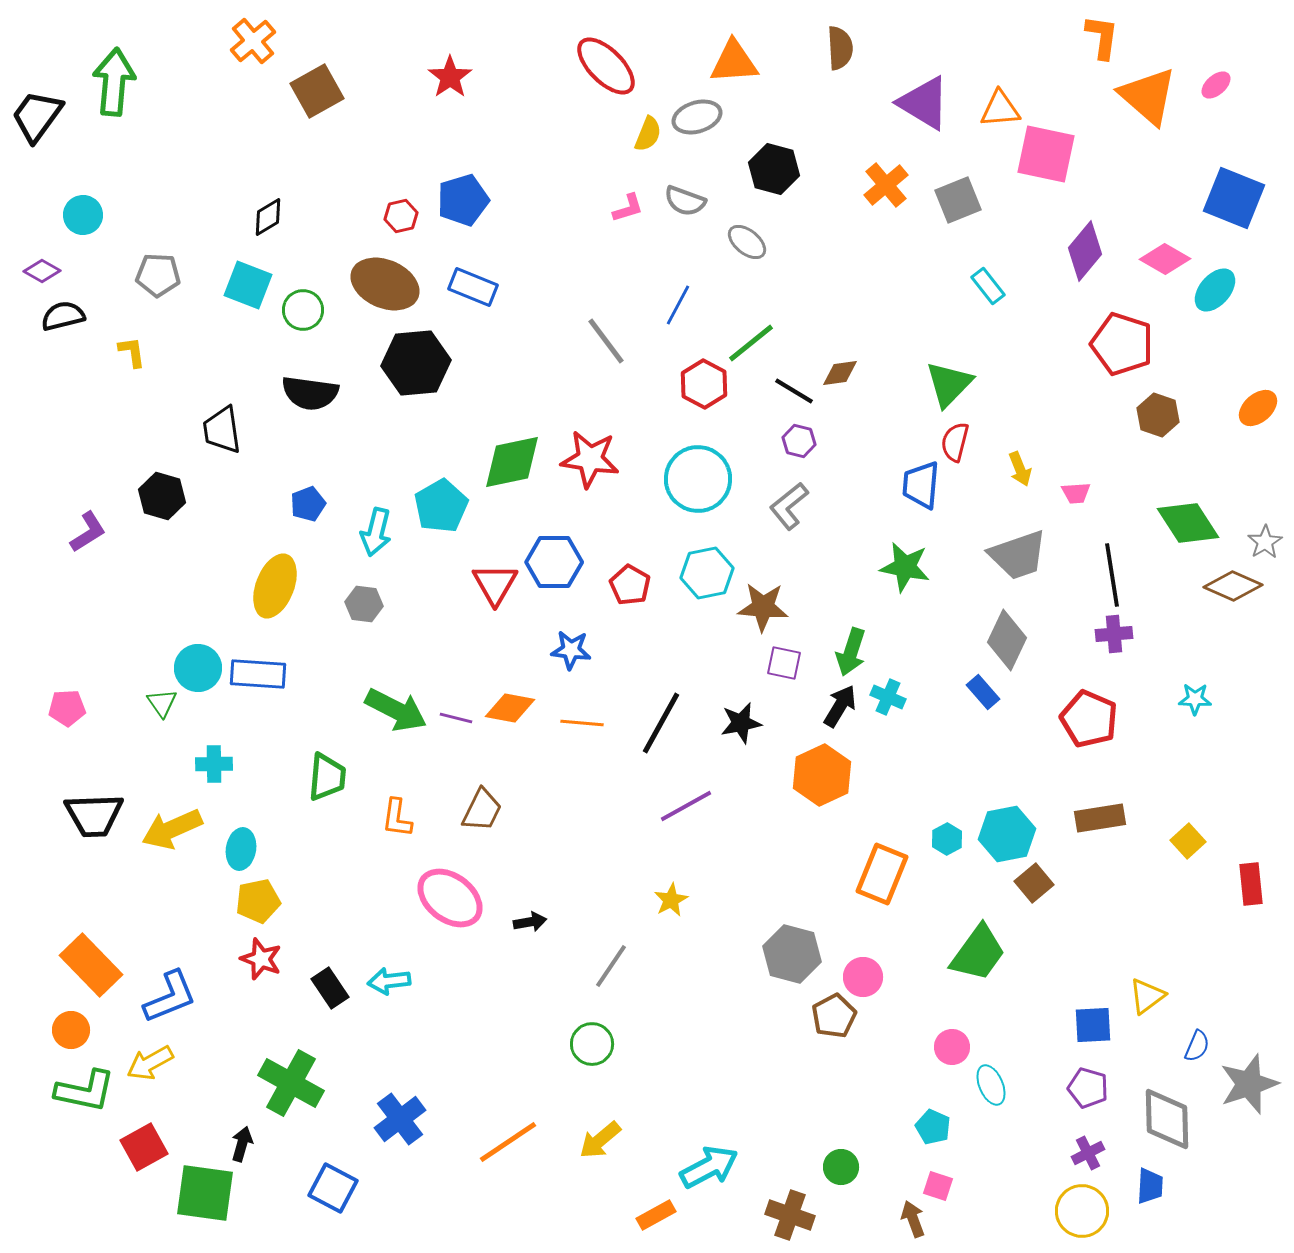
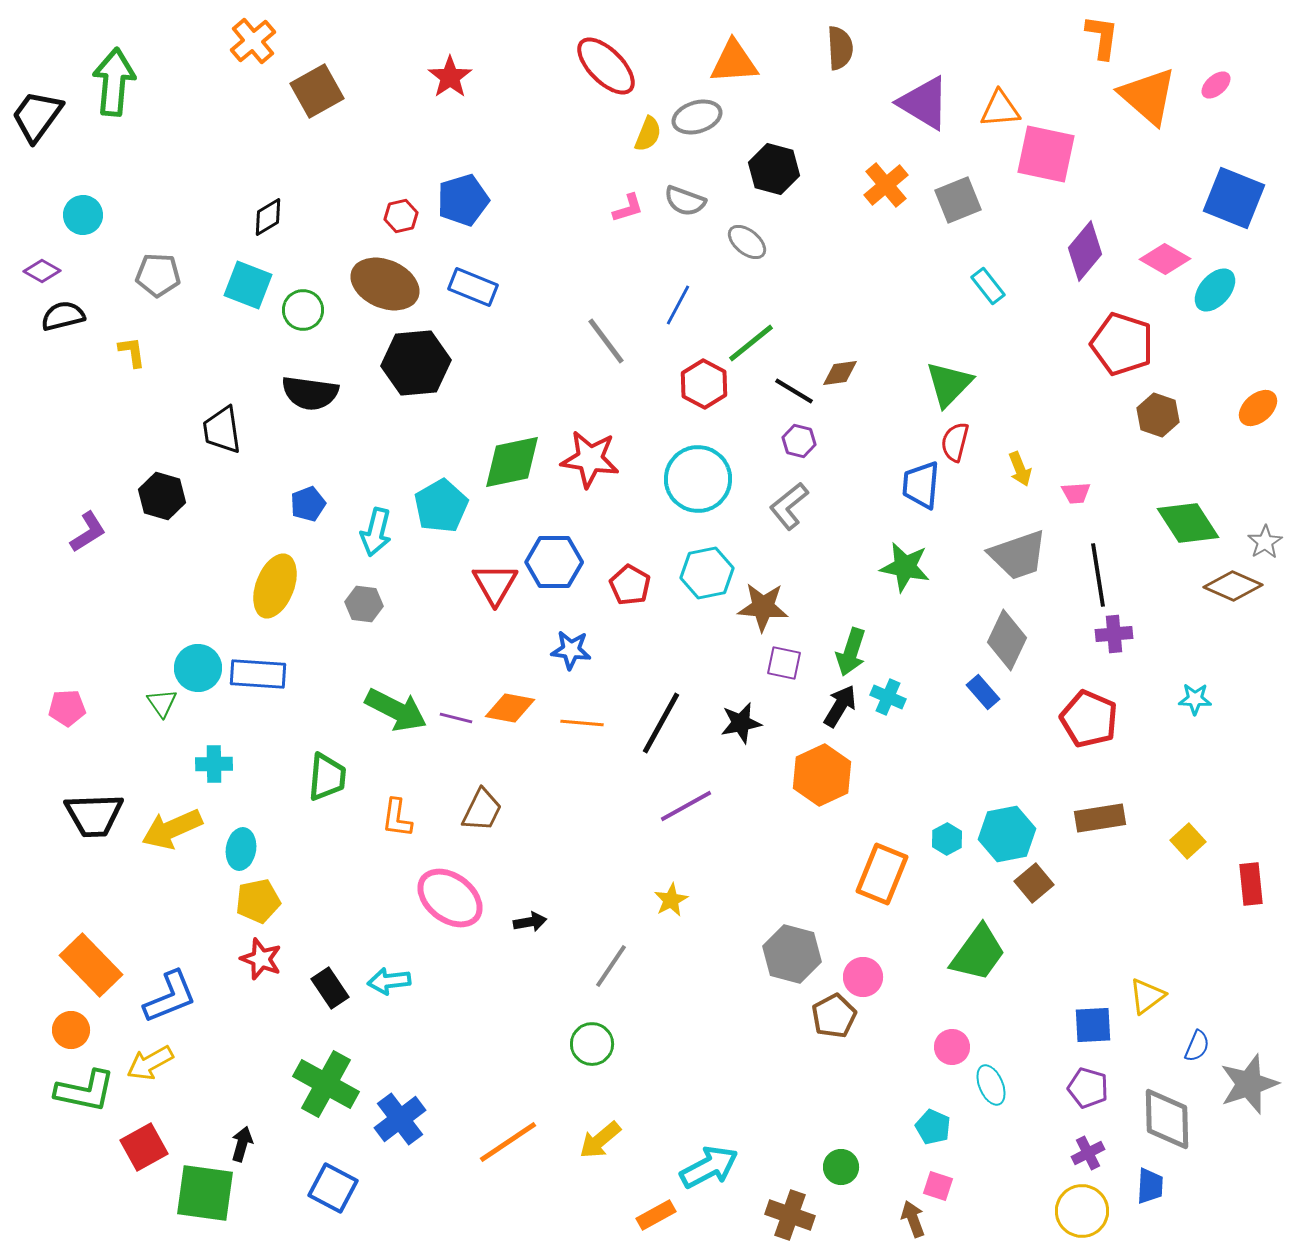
black line at (1112, 575): moved 14 px left
green cross at (291, 1083): moved 35 px right, 1 px down
